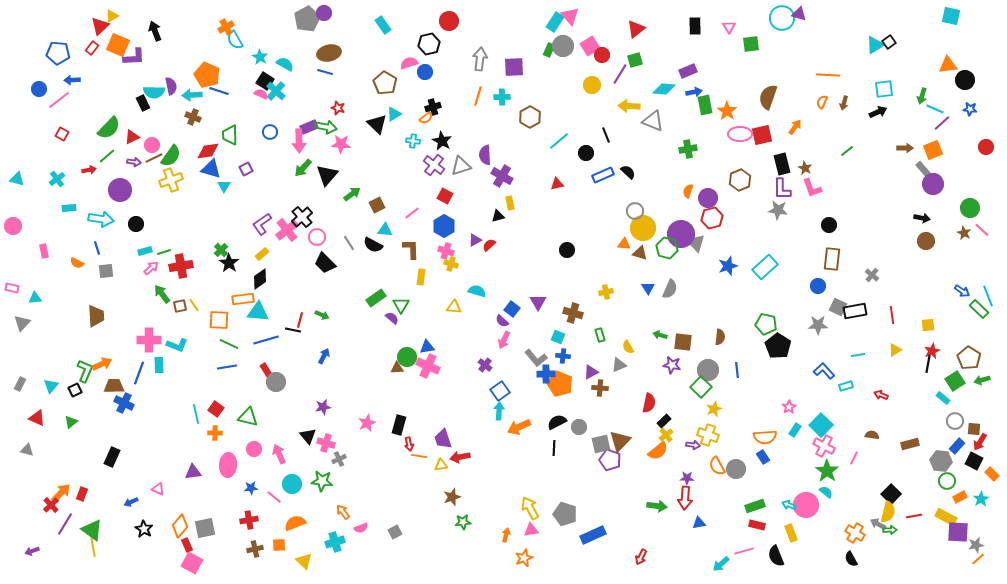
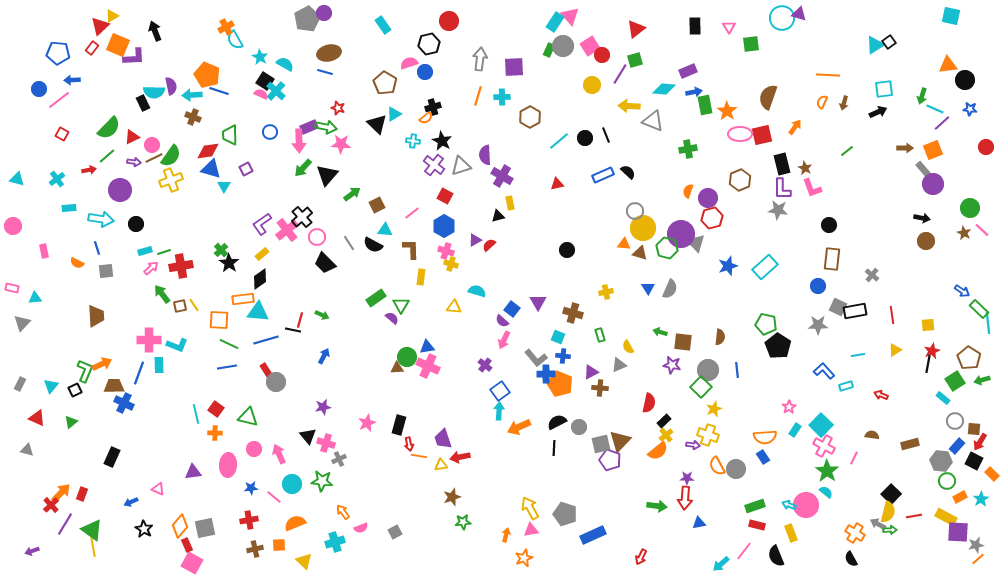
black circle at (586, 153): moved 1 px left, 15 px up
cyan line at (988, 296): moved 27 px down; rotated 15 degrees clockwise
green arrow at (660, 335): moved 3 px up
pink line at (744, 551): rotated 36 degrees counterclockwise
